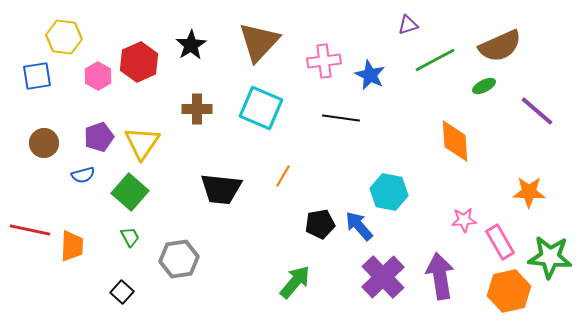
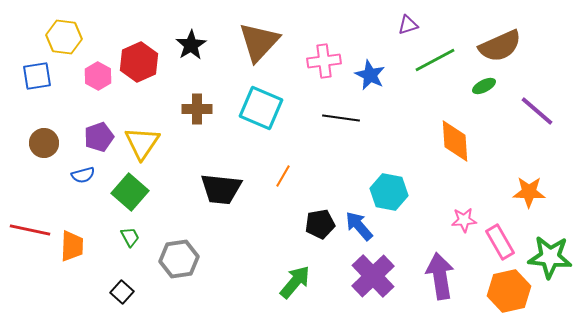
purple cross: moved 10 px left, 1 px up
